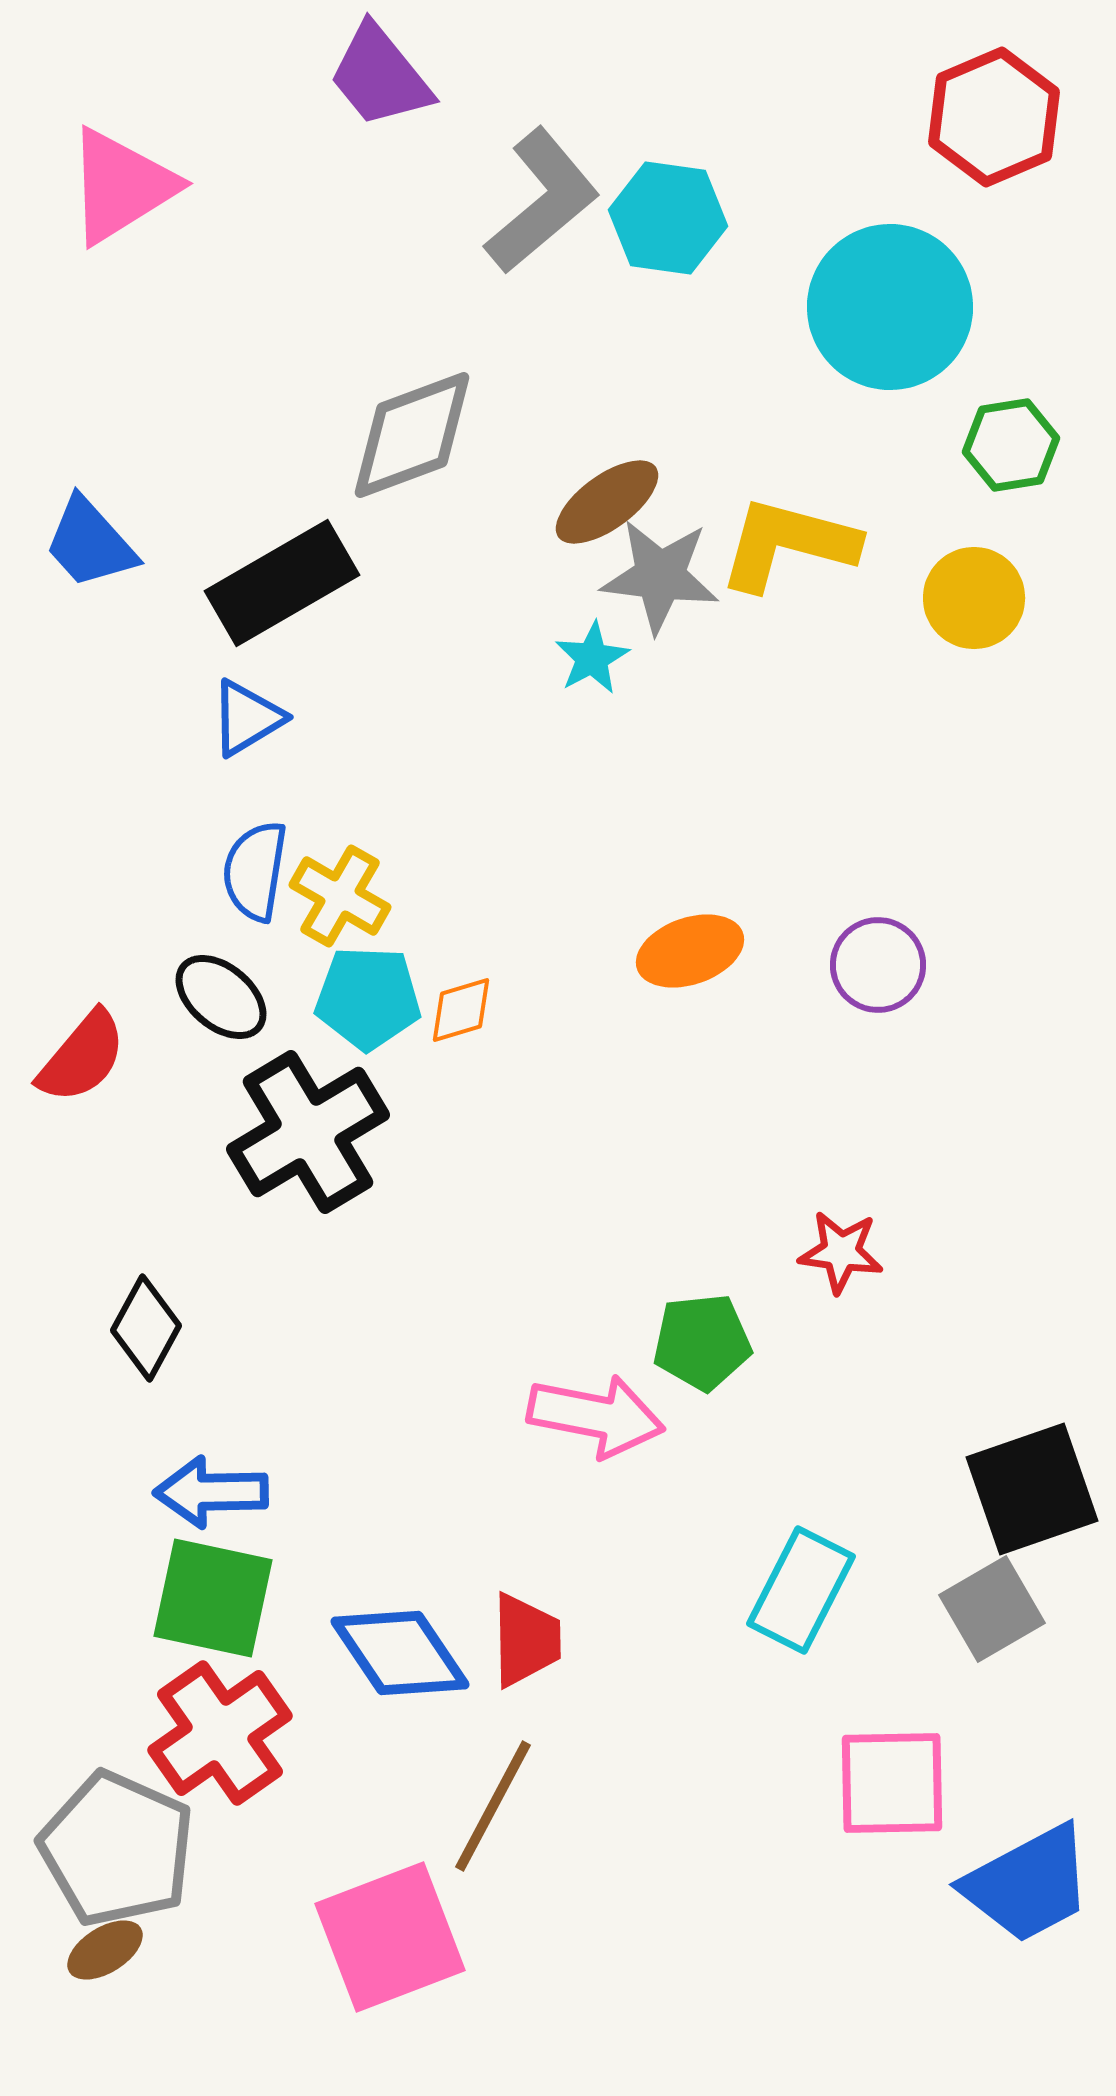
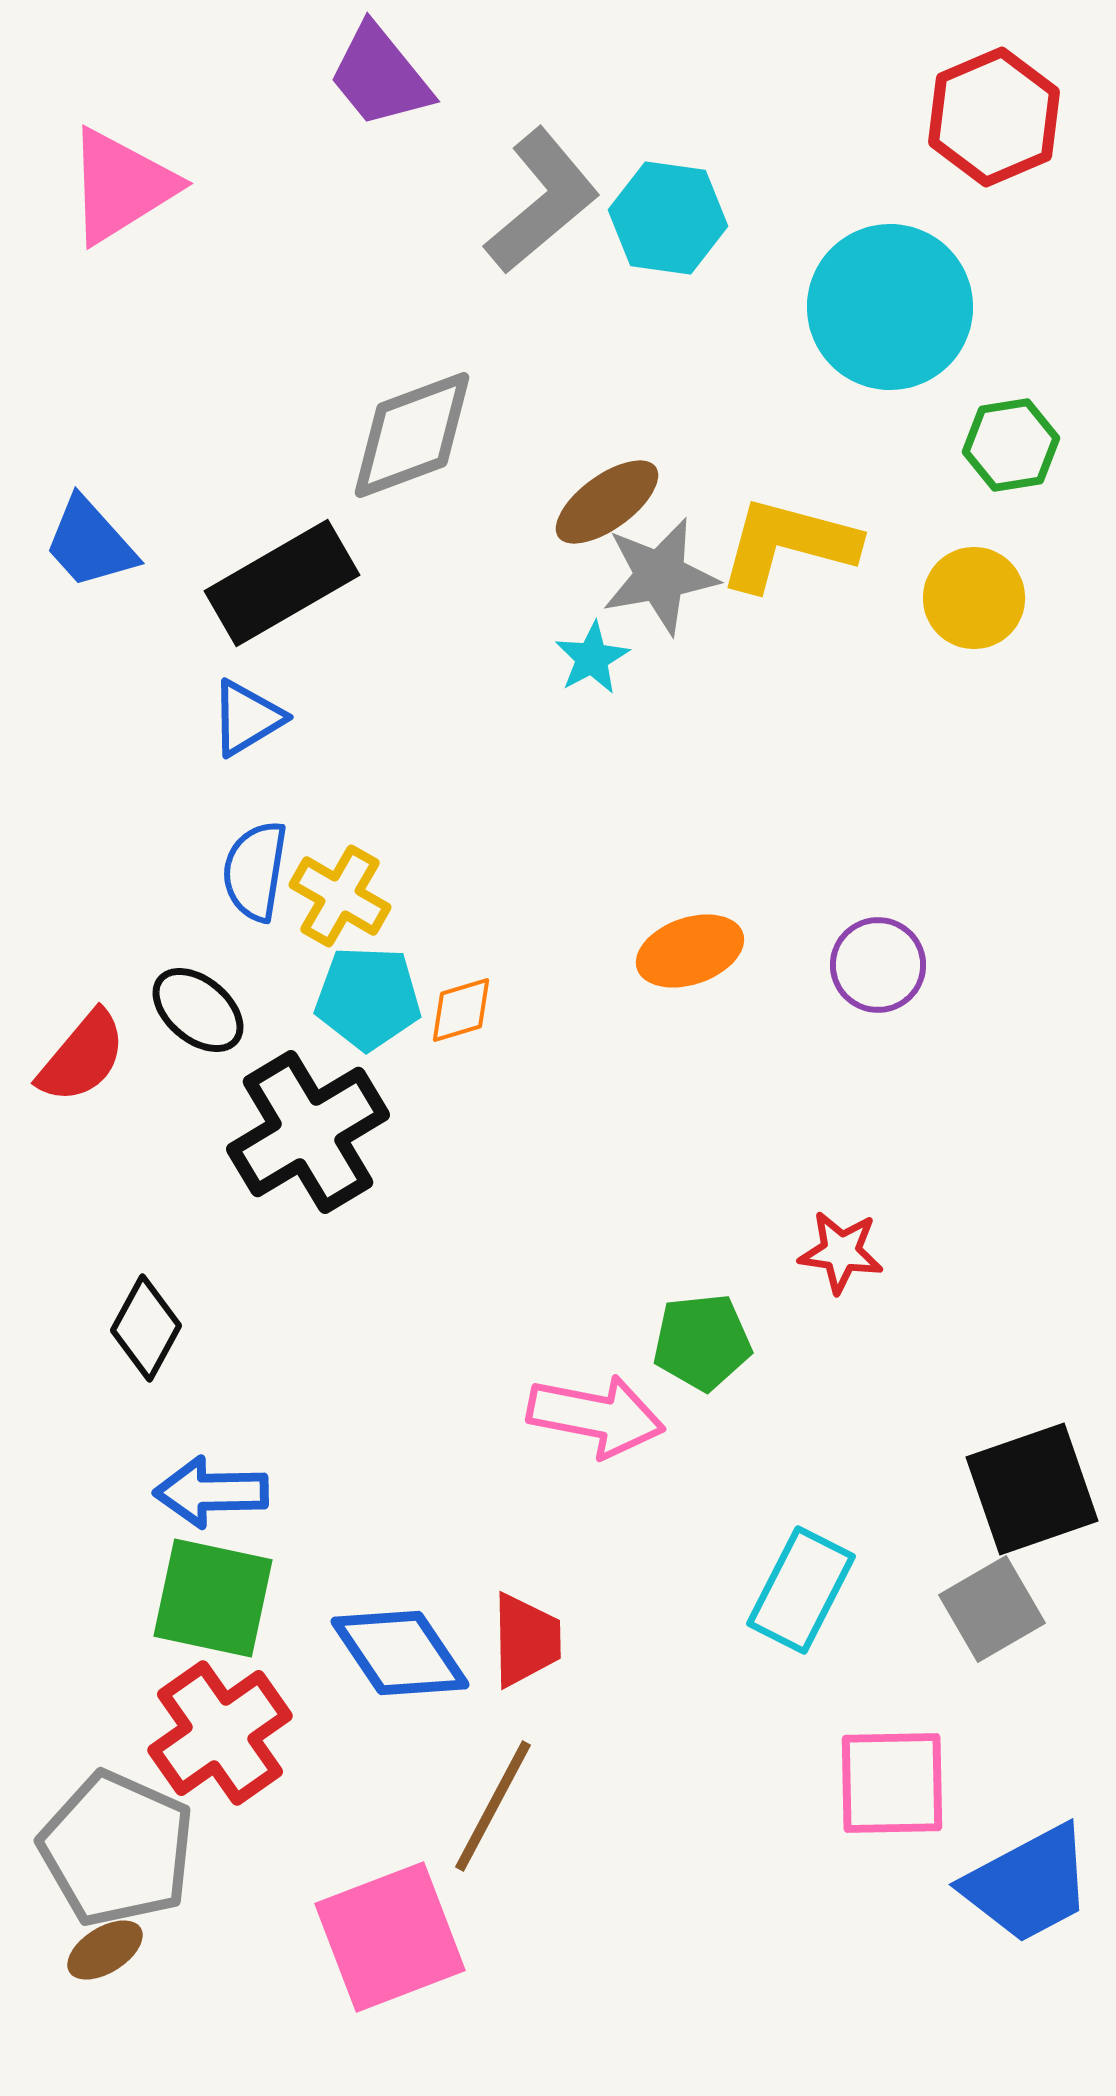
gray star at (660, 576): rotated 17 degrees counterclockwise
black ellipse at (221, 997): moved 23 px left, 13 px down
